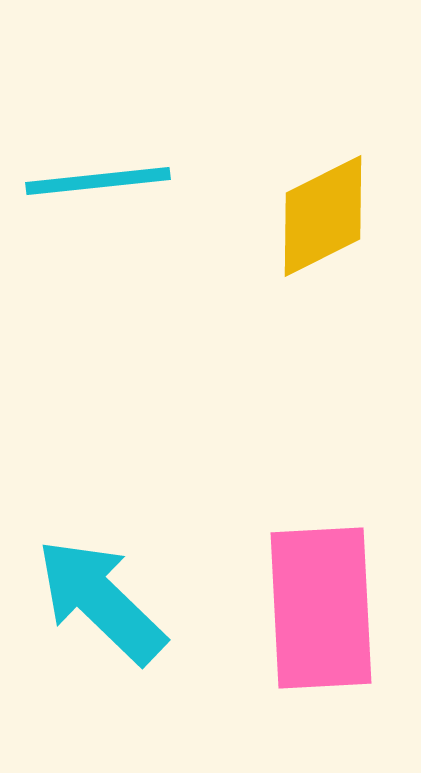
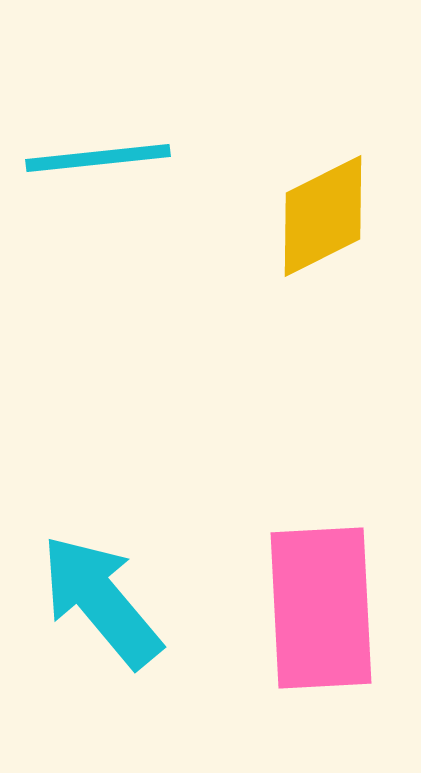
cyan line: moved 23 px up
cyan arrow: rotated 6 degrees clockwise
